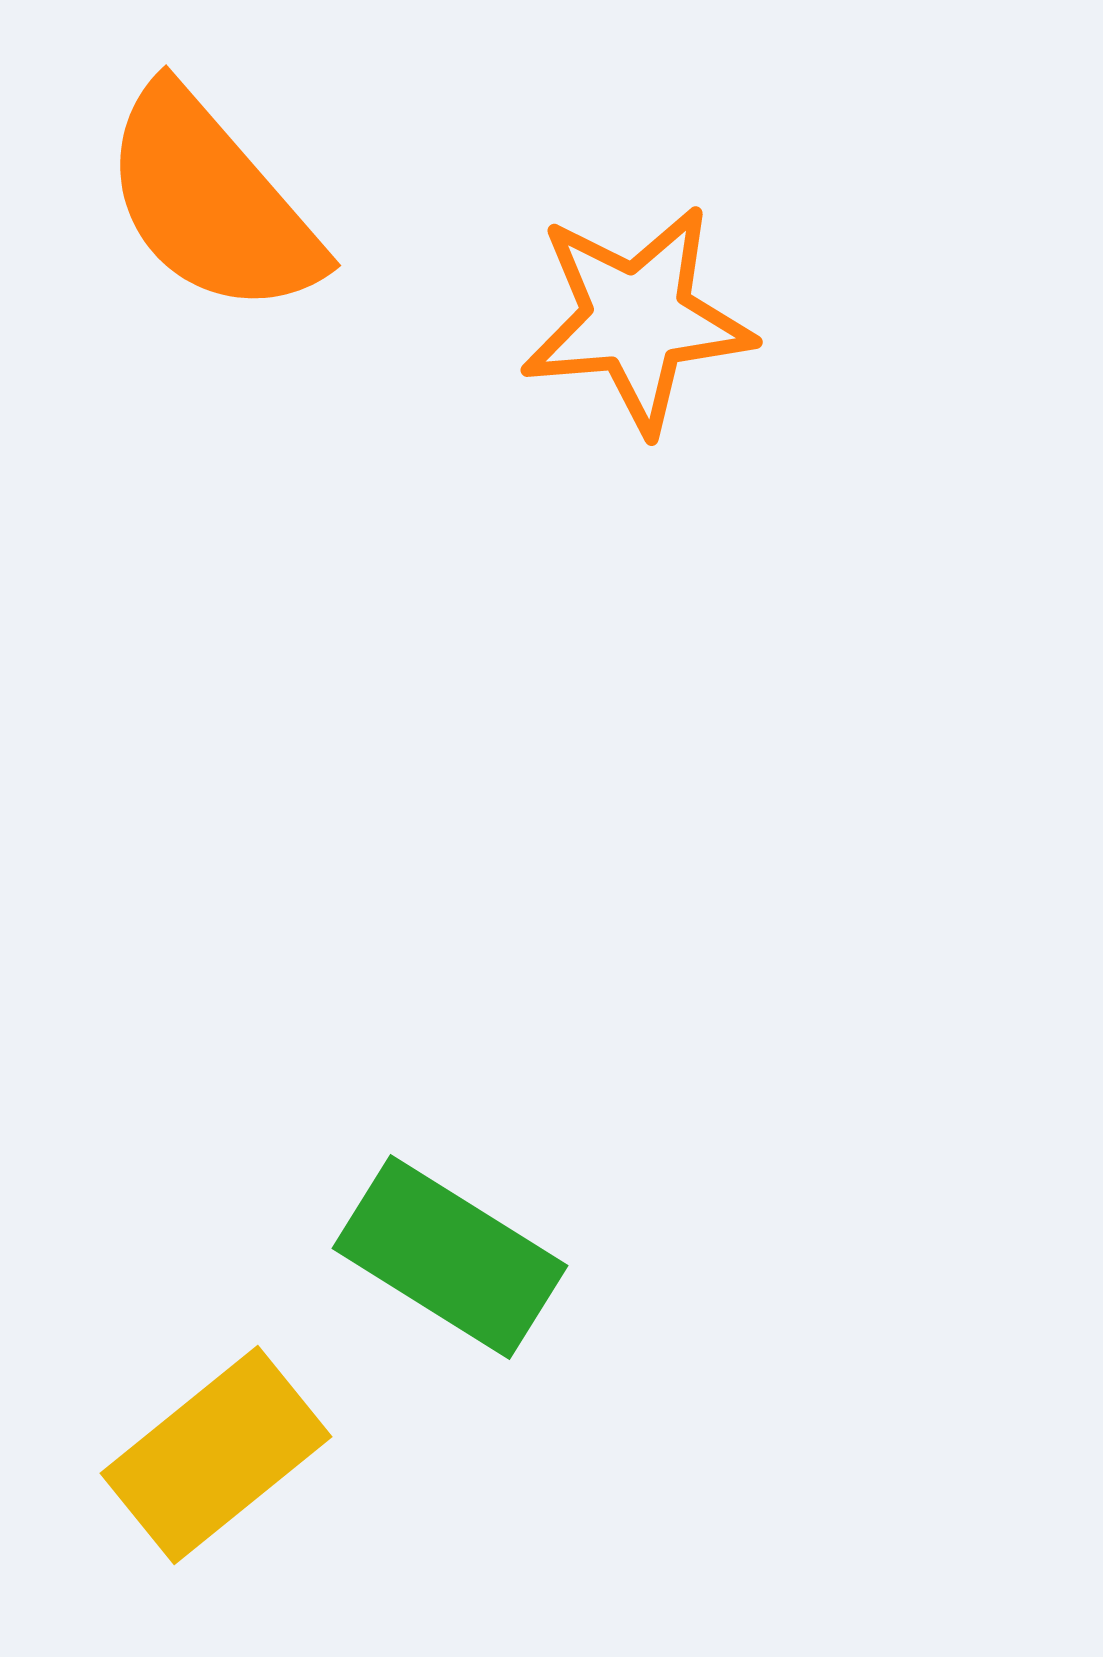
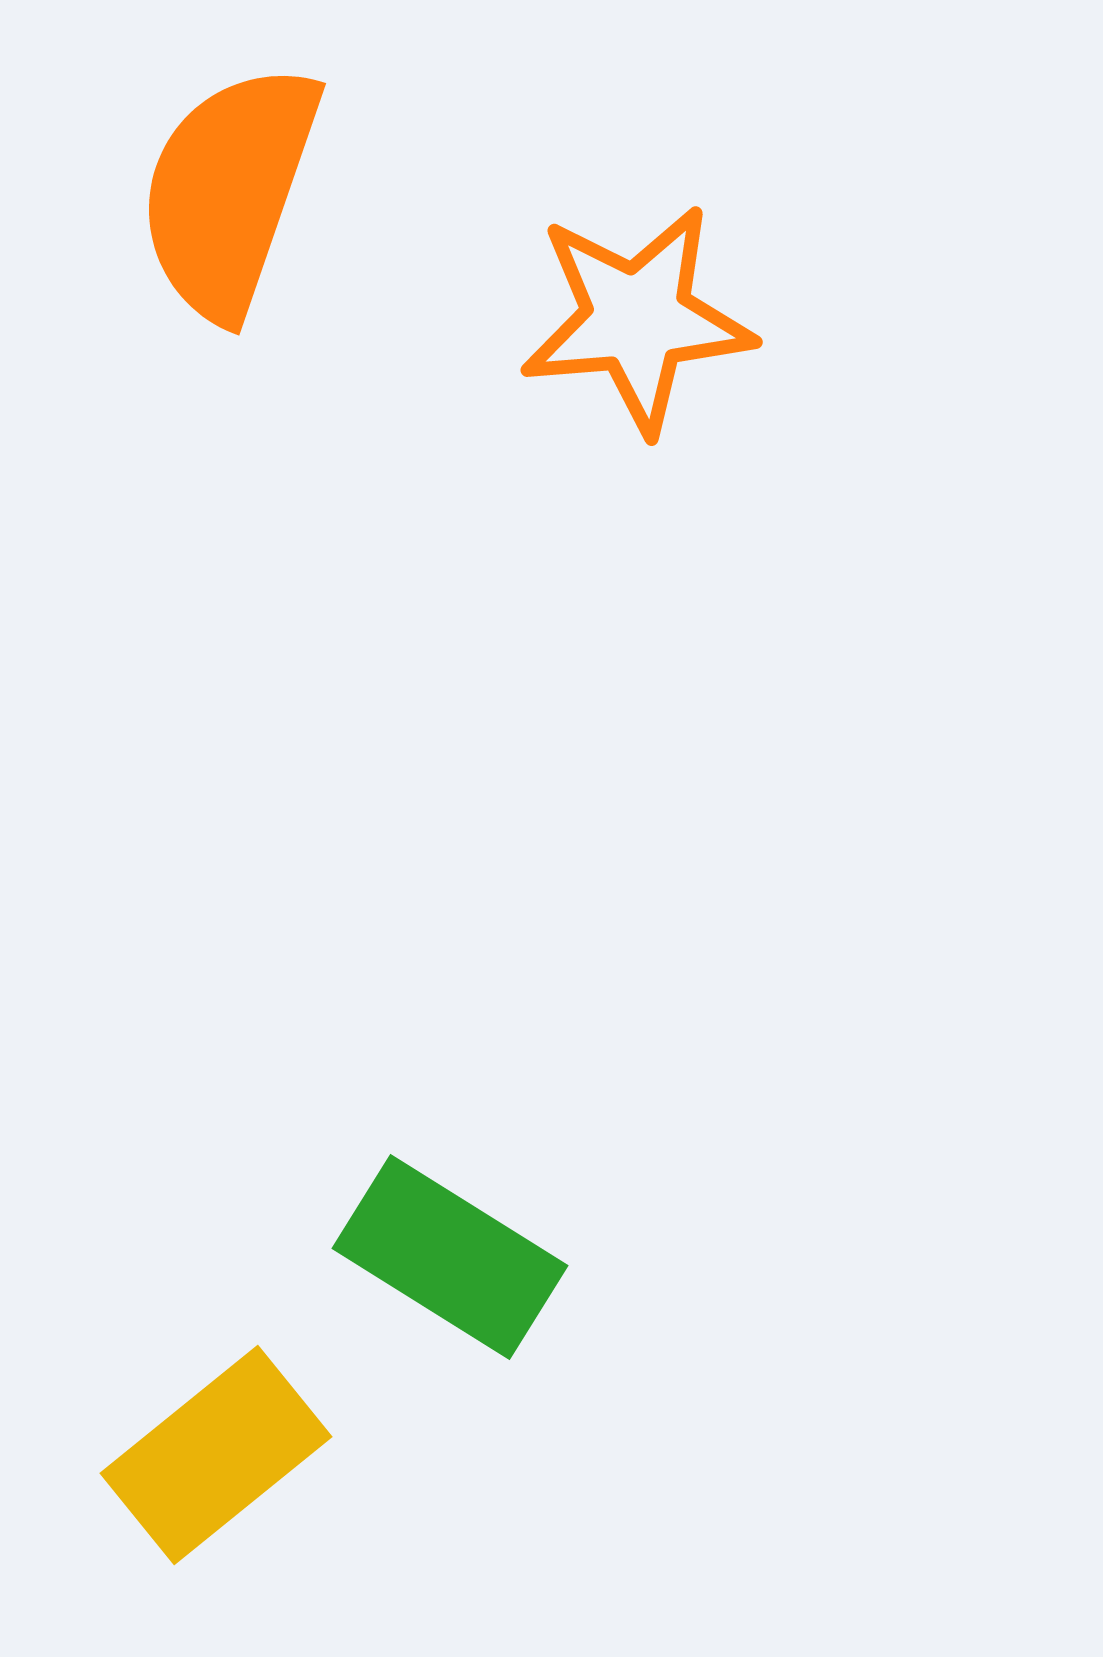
orange semicircle: moved 18 px right, 11 px up; rotated 60 degrees clockwise
